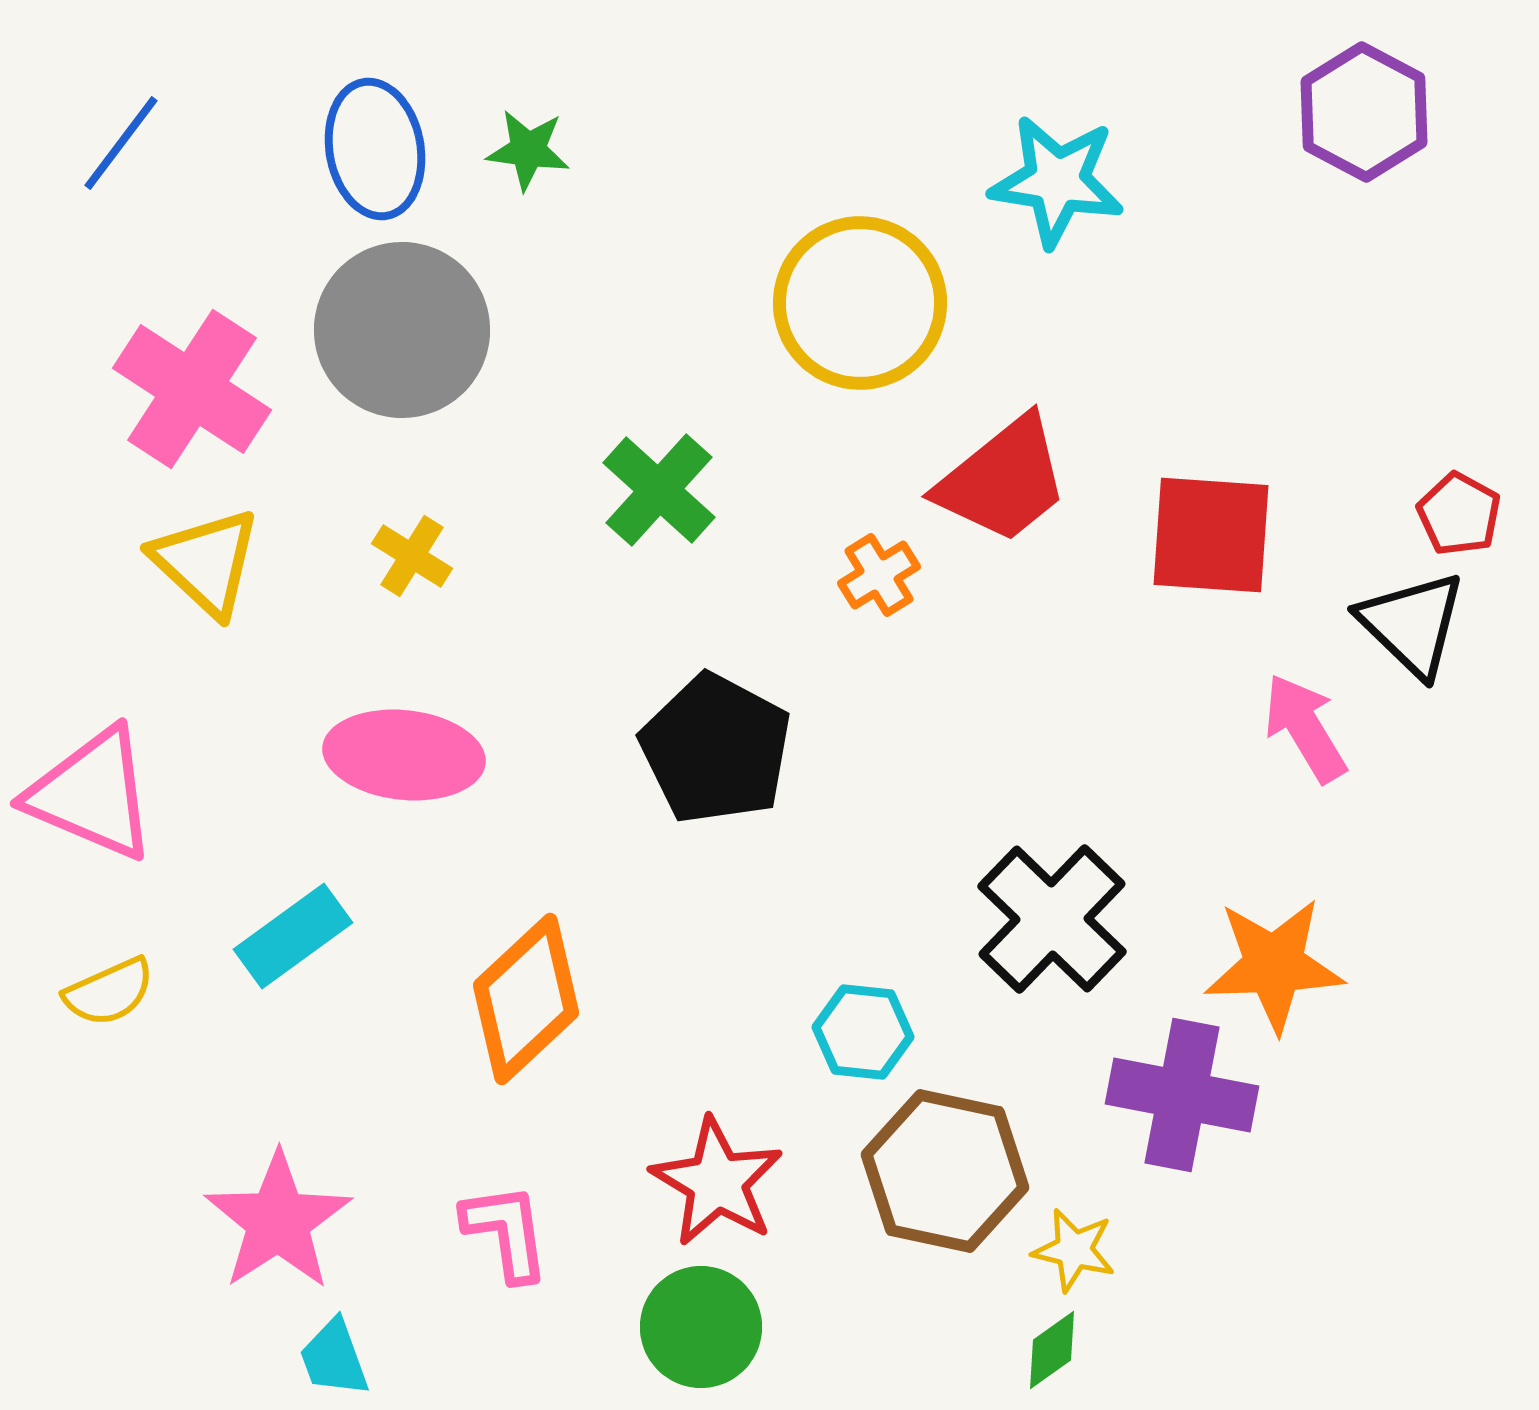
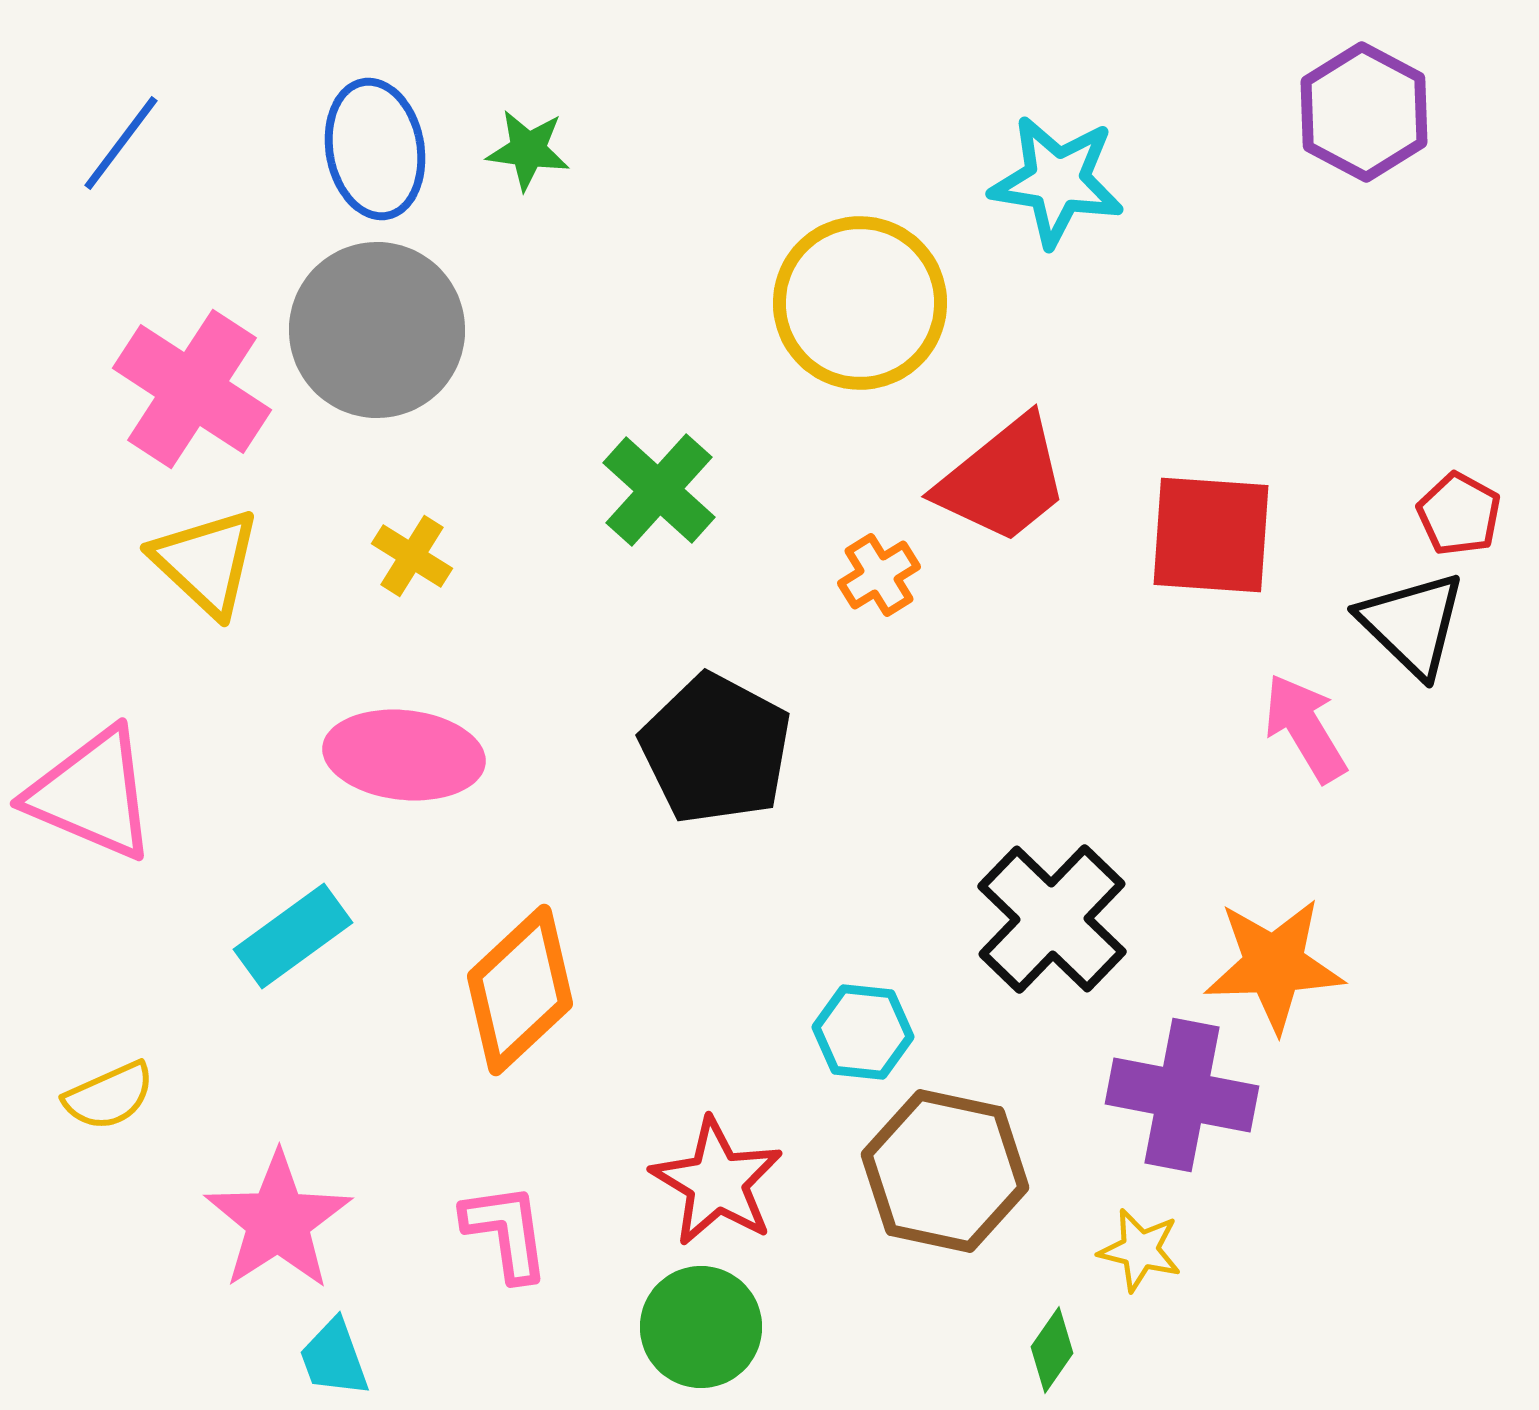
gray circle: moved 25 px left
yellow semicircle: moved 104 px down
orange diamond: moved 6 px left, 9 px up
yellow star: moved 66 px right
green diamond: rotated 20 degrees counterclockwise
